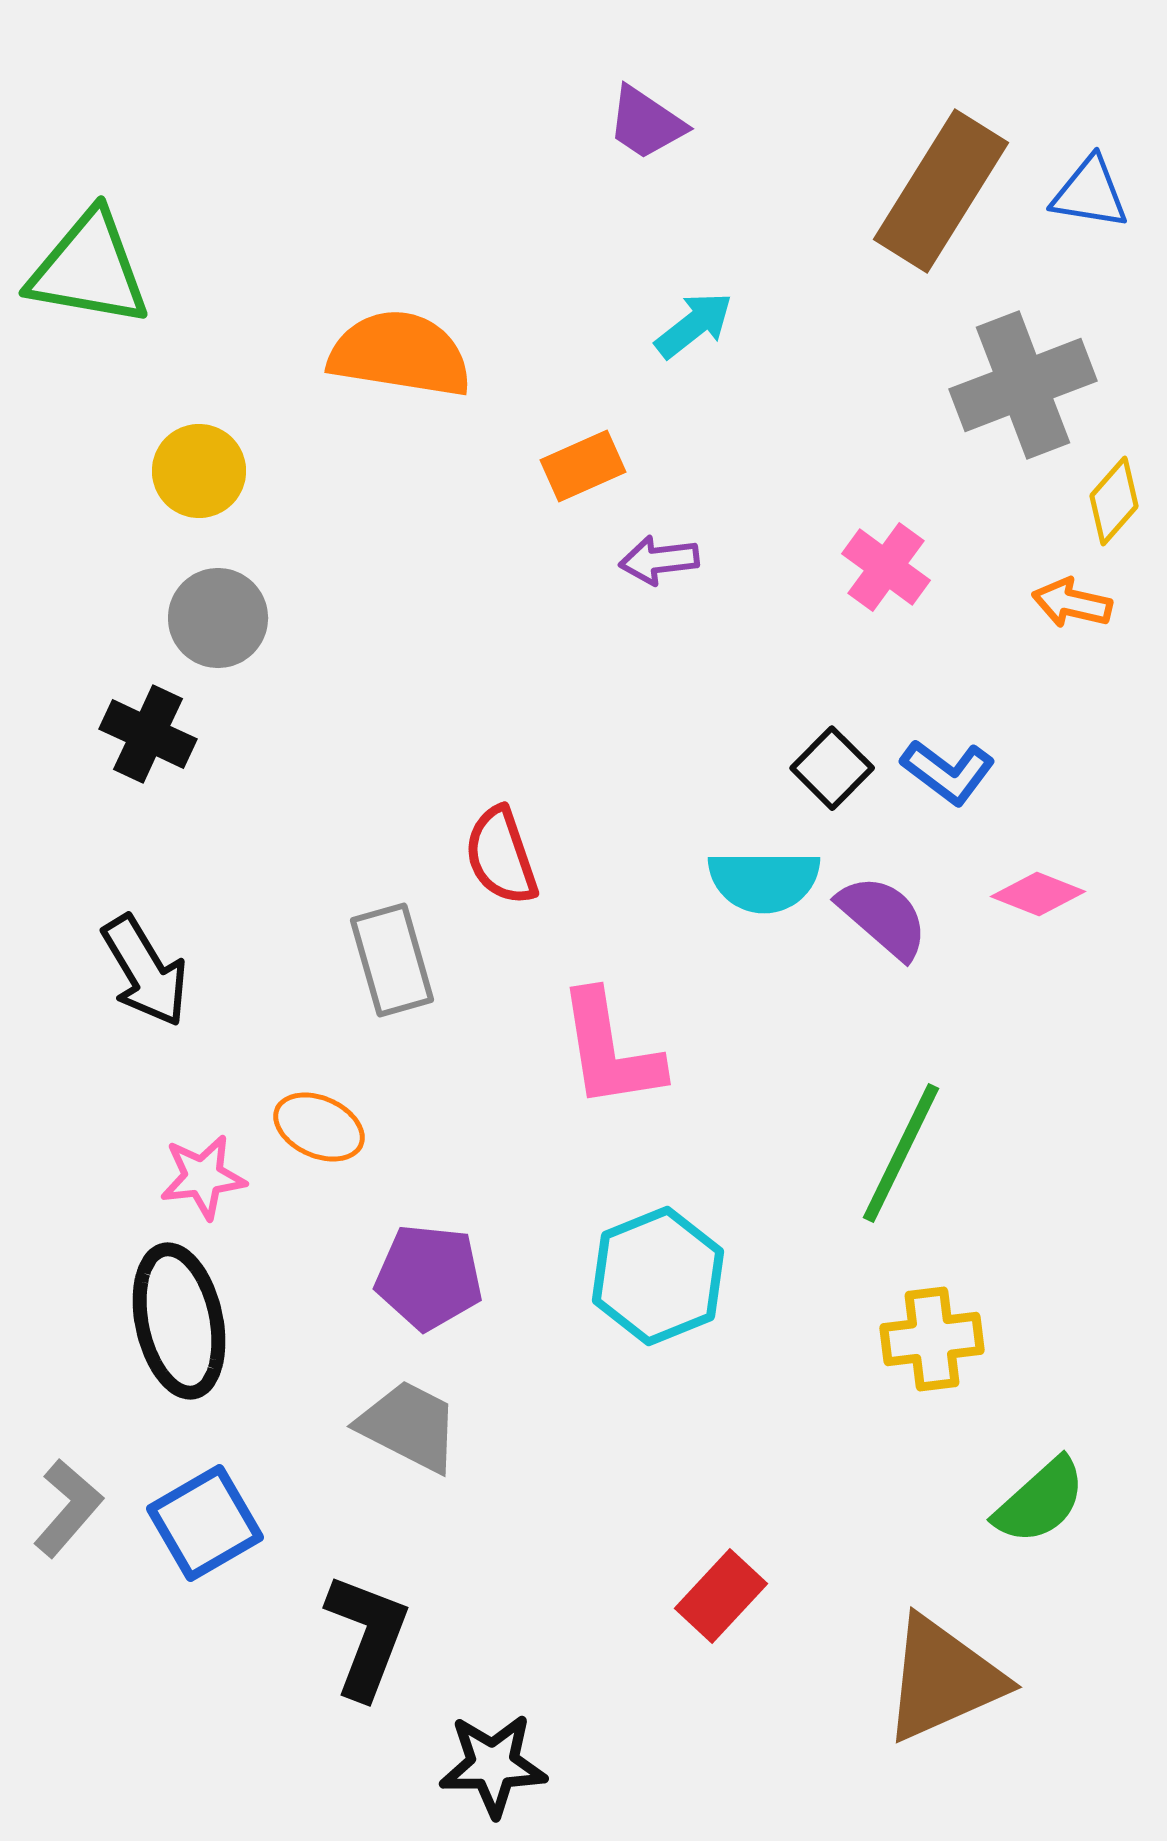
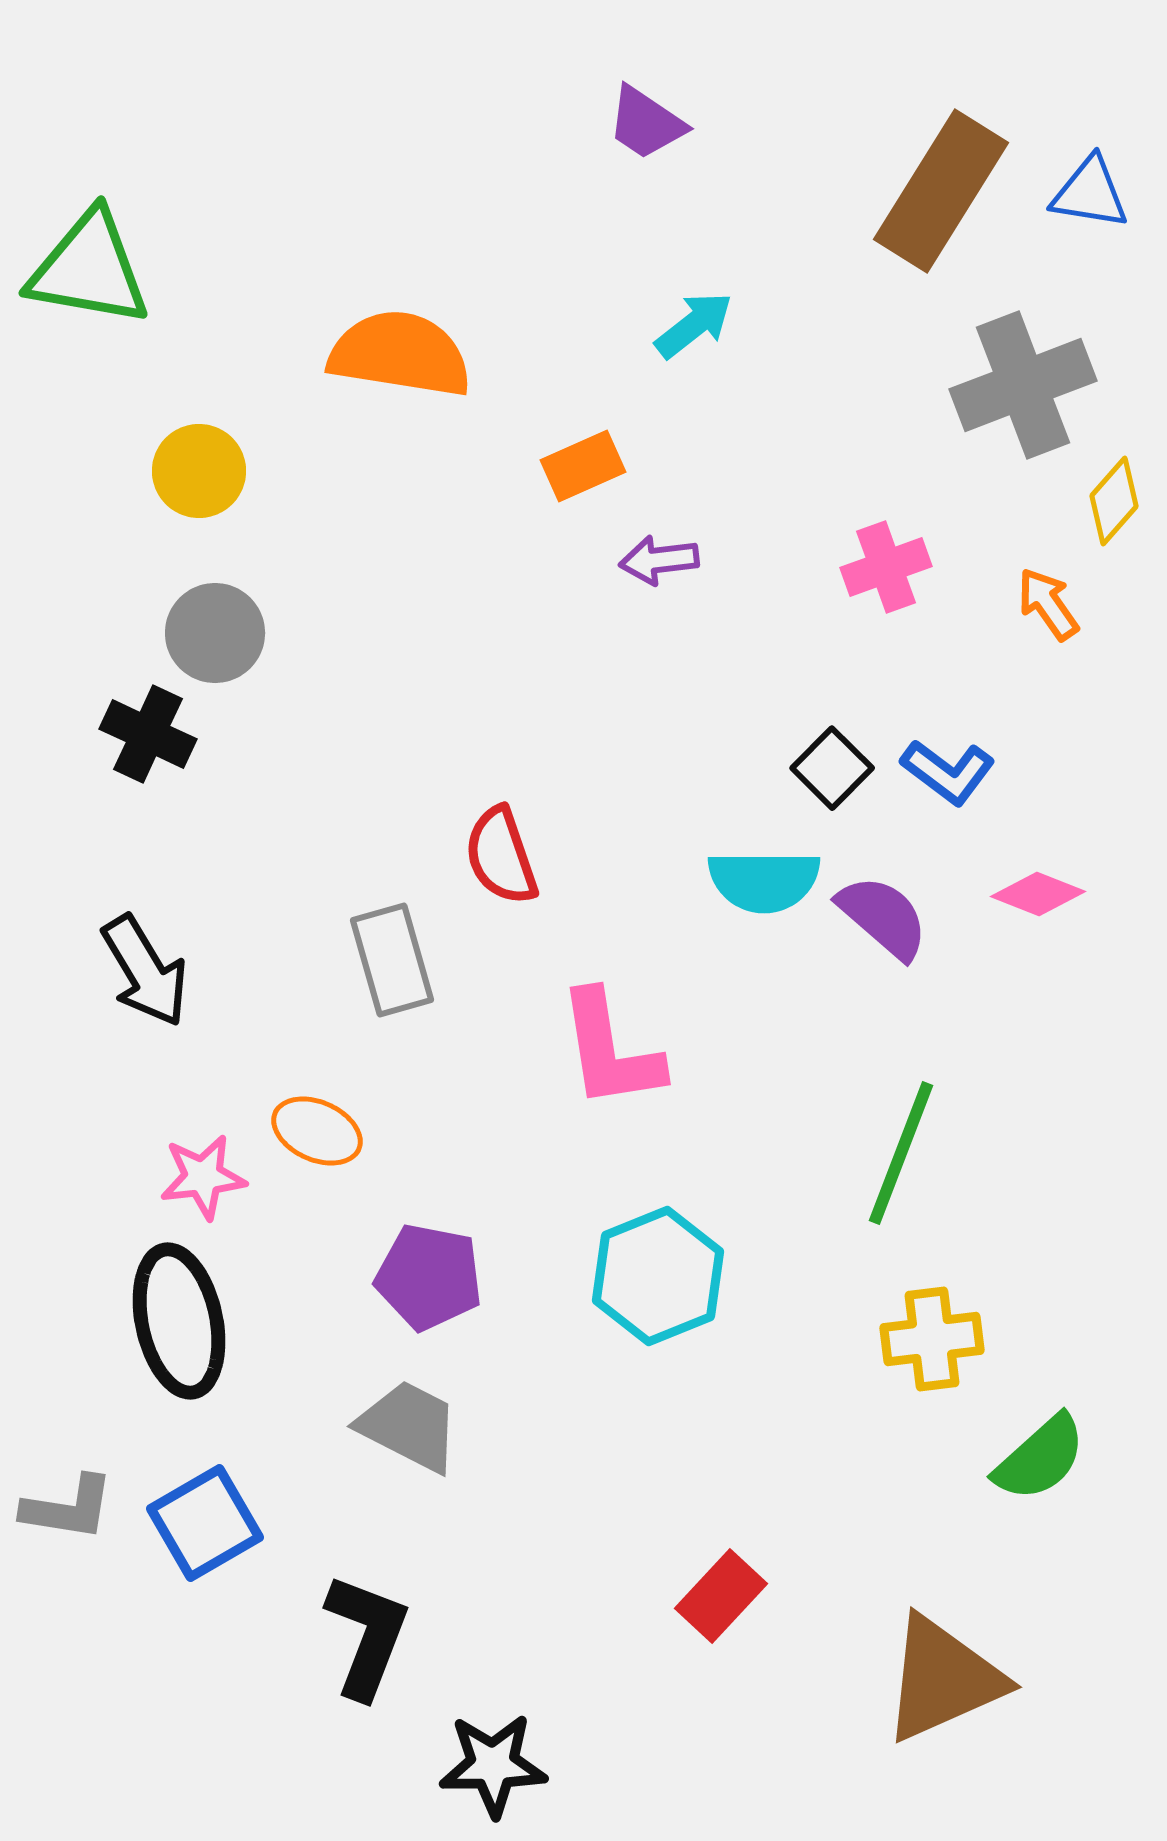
pink cross: rotated 34 degrees clockwise
orange arrow: moved 24 px left, 1 px down; rotated 42 degrees clockwise
gray circle: moved 3 px left, 15 px down
orange ellipse: moved 2 px left, 4 px down
green line: rotated 5 degrees counterclockwise
purple pentagon: rotated 5 degrees clockwise
green semicircle: moved 43 px up
gray L-shape: rotated 58 degrees clockwise
